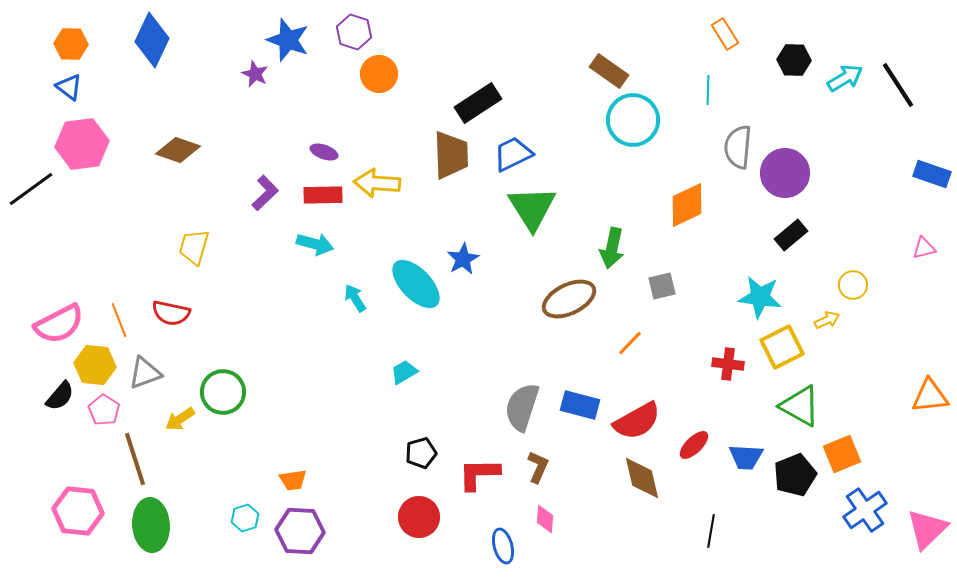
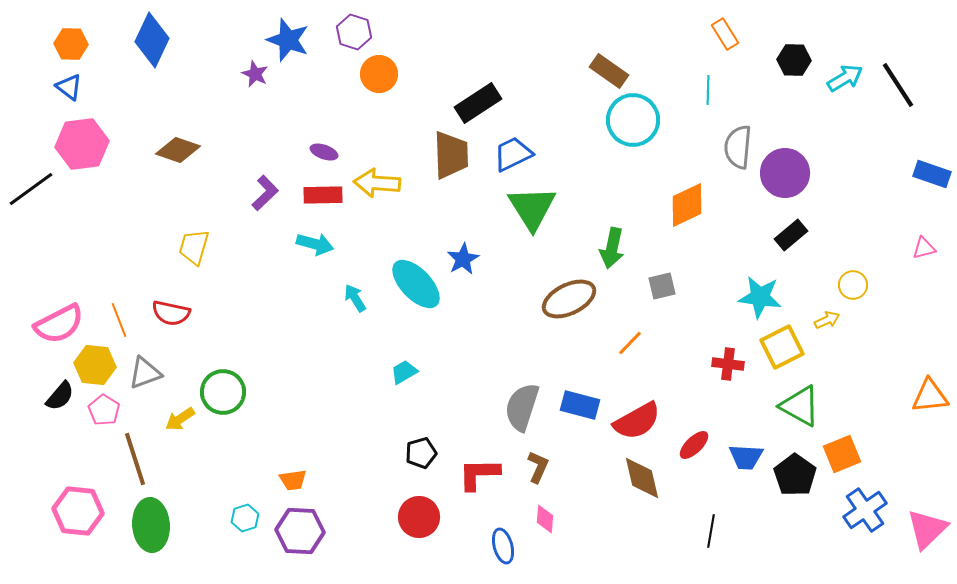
black pentagon at (795, 475): rotated 15 degrees counterclockwise
